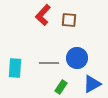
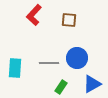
red L-shape: moved 9 px left
